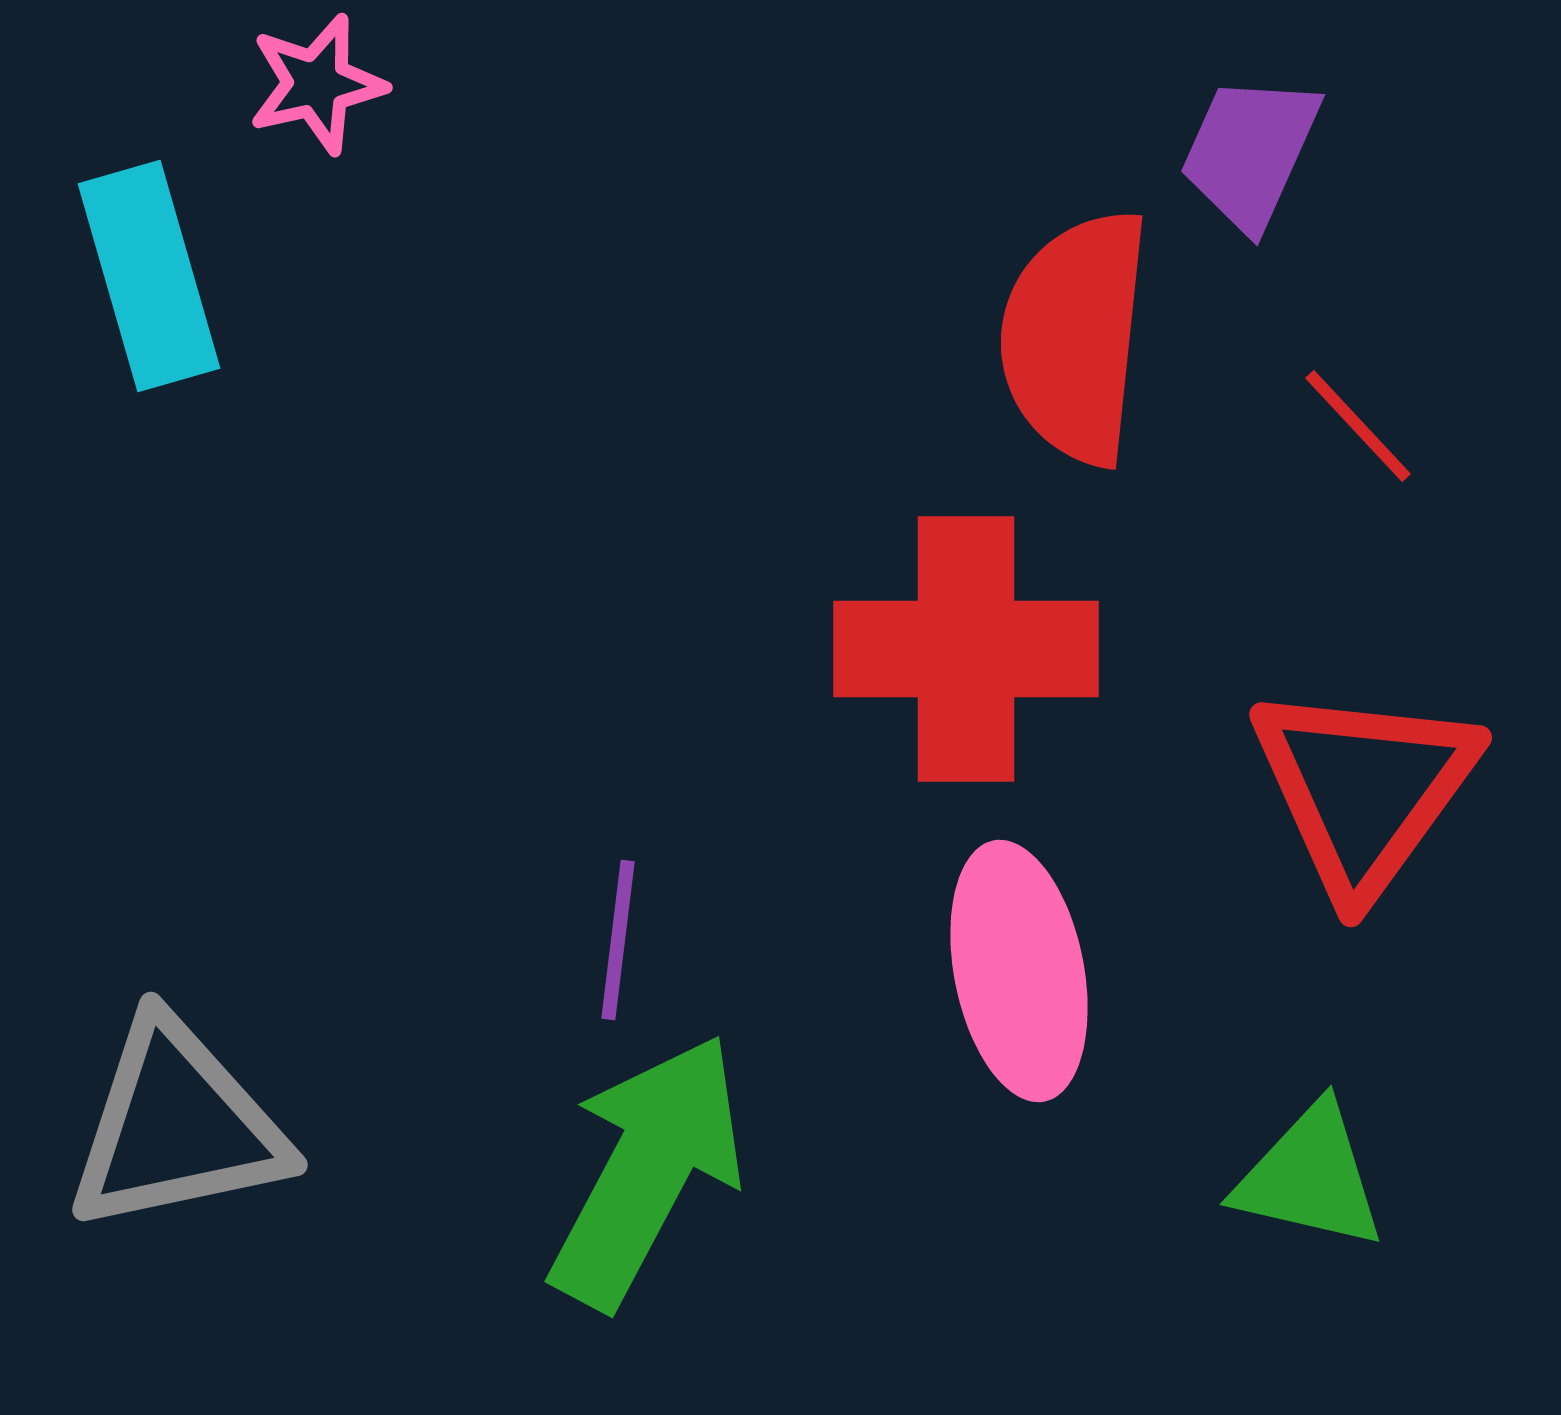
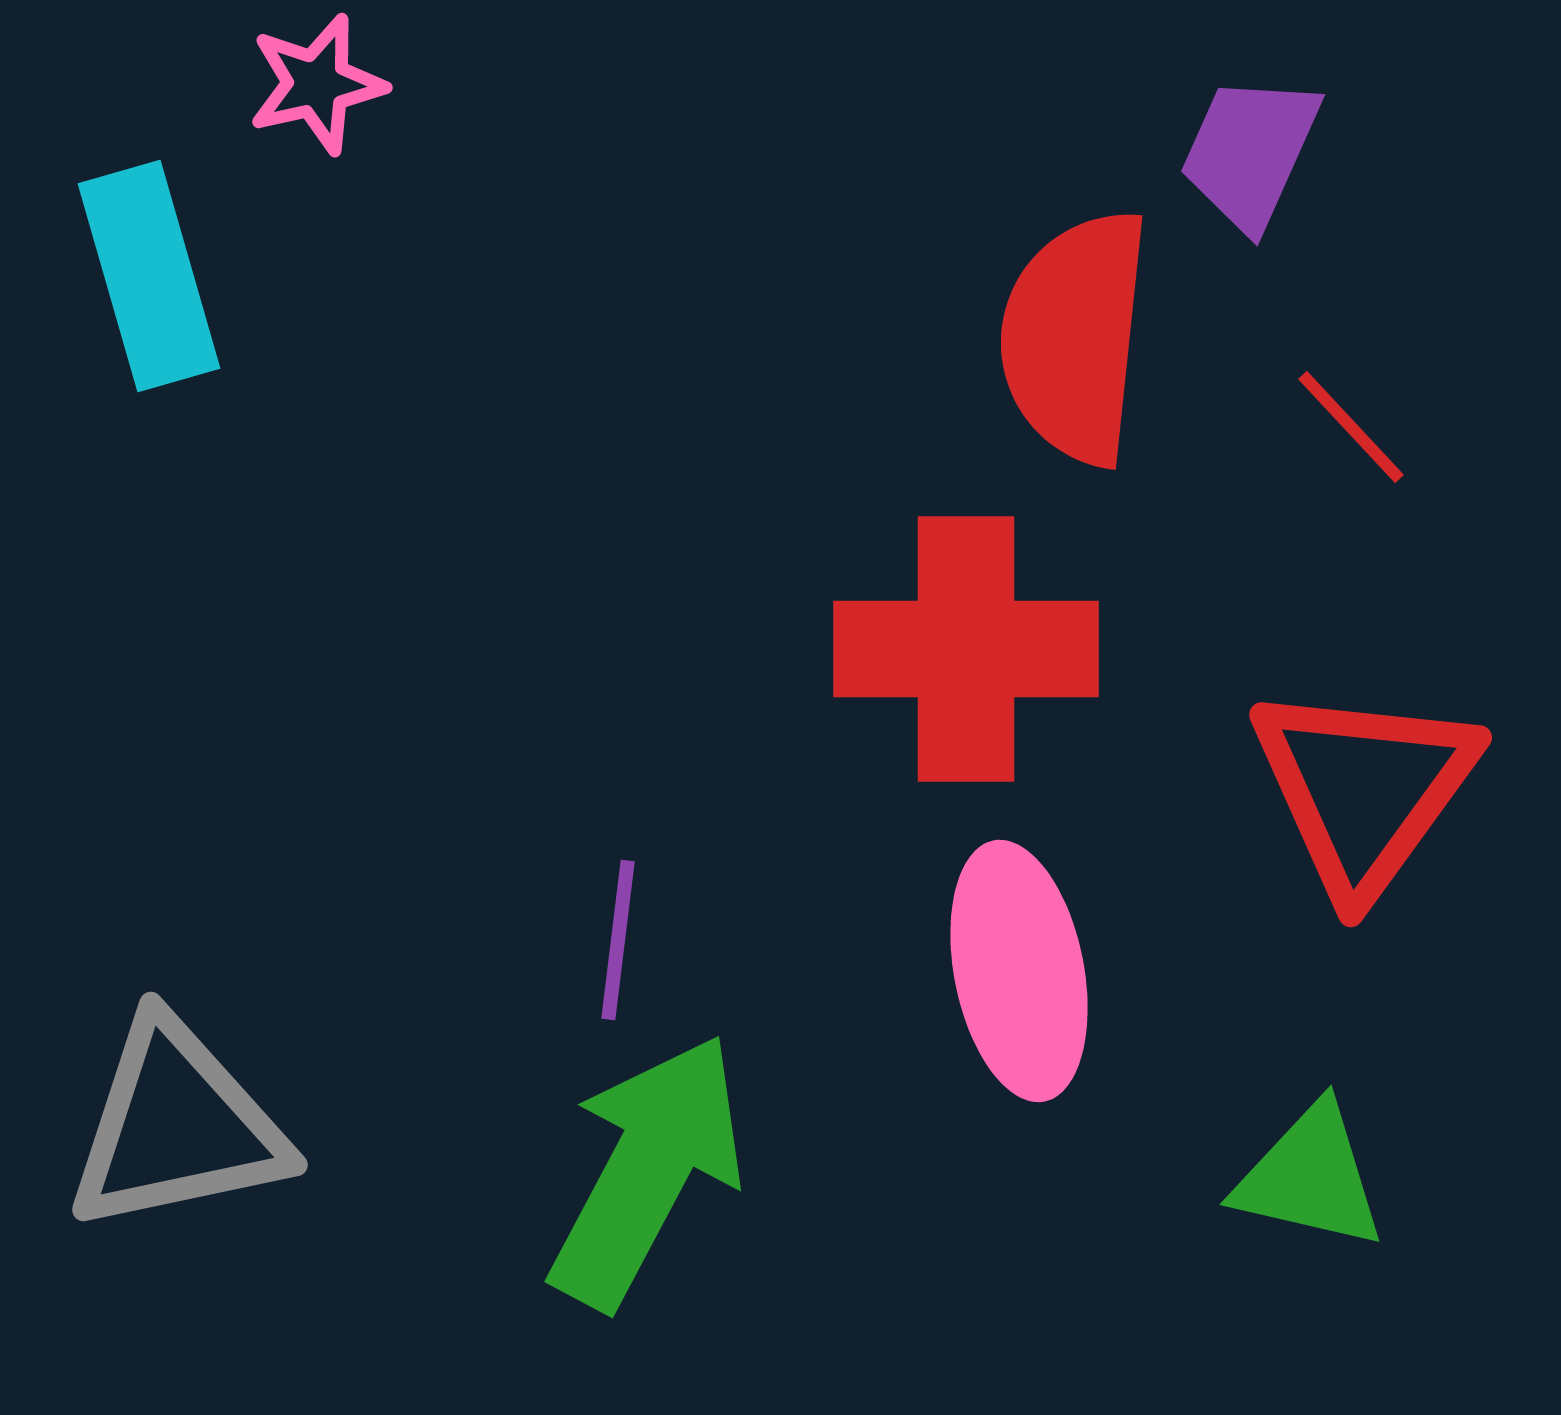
red line: moved 7 px left, 1 px down
